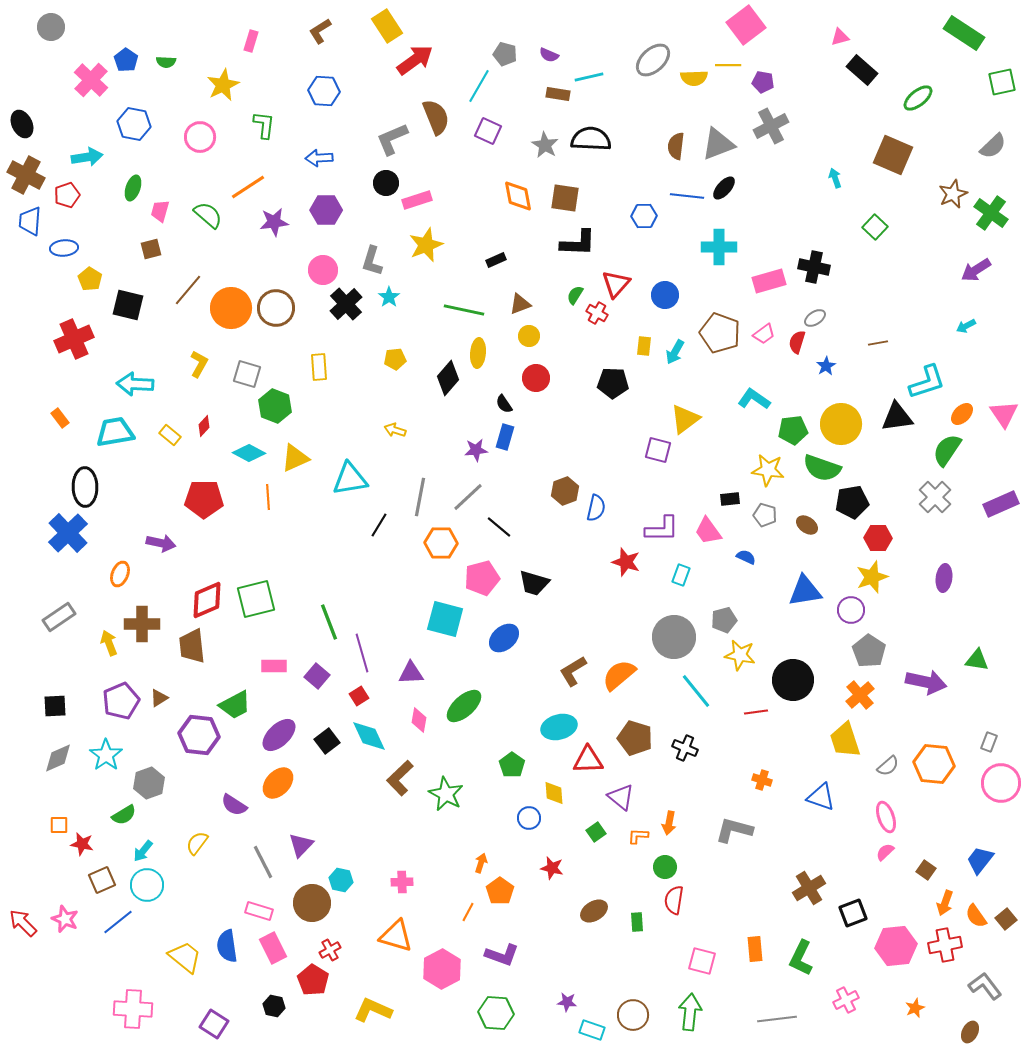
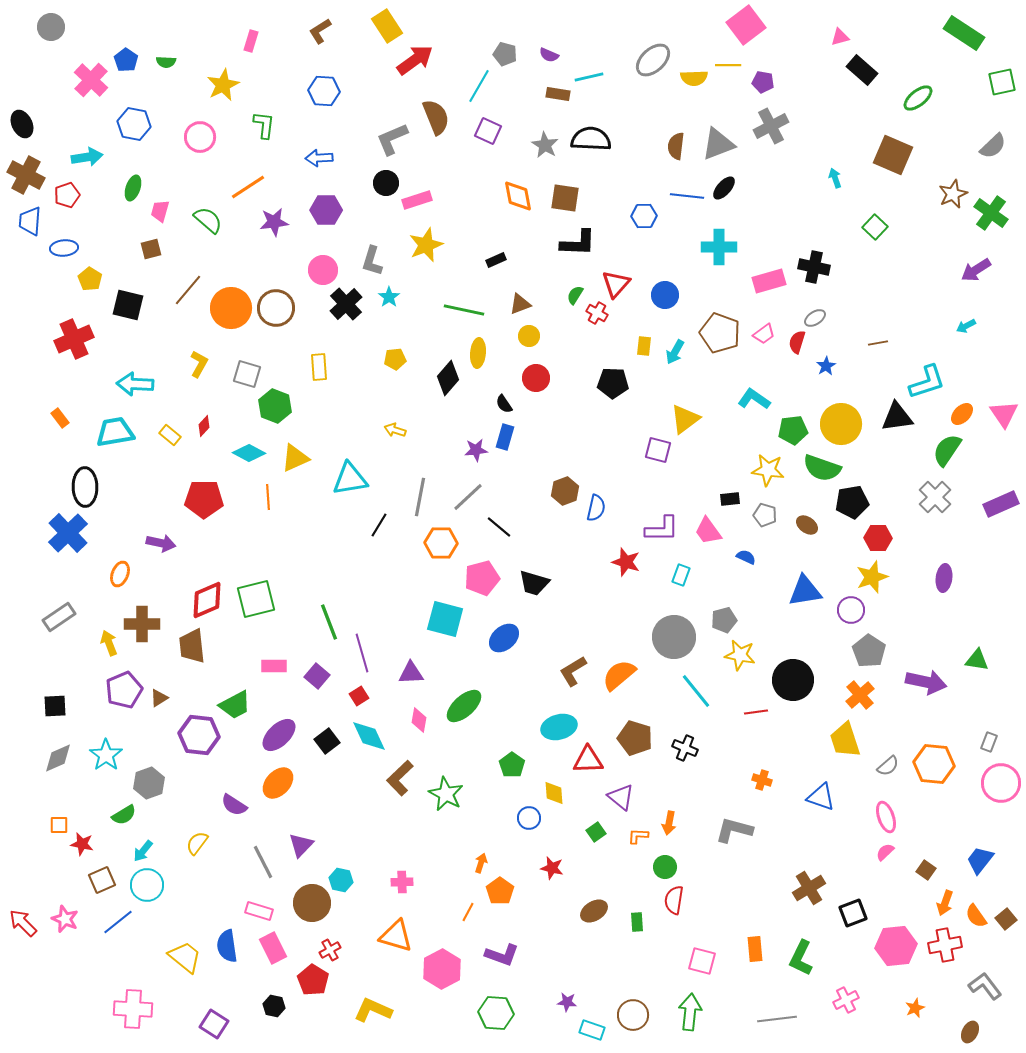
green semicircle at (208, 215): moved 5 px down
purple pentagon at (121, 701): moved 3 px right, 11 px up
